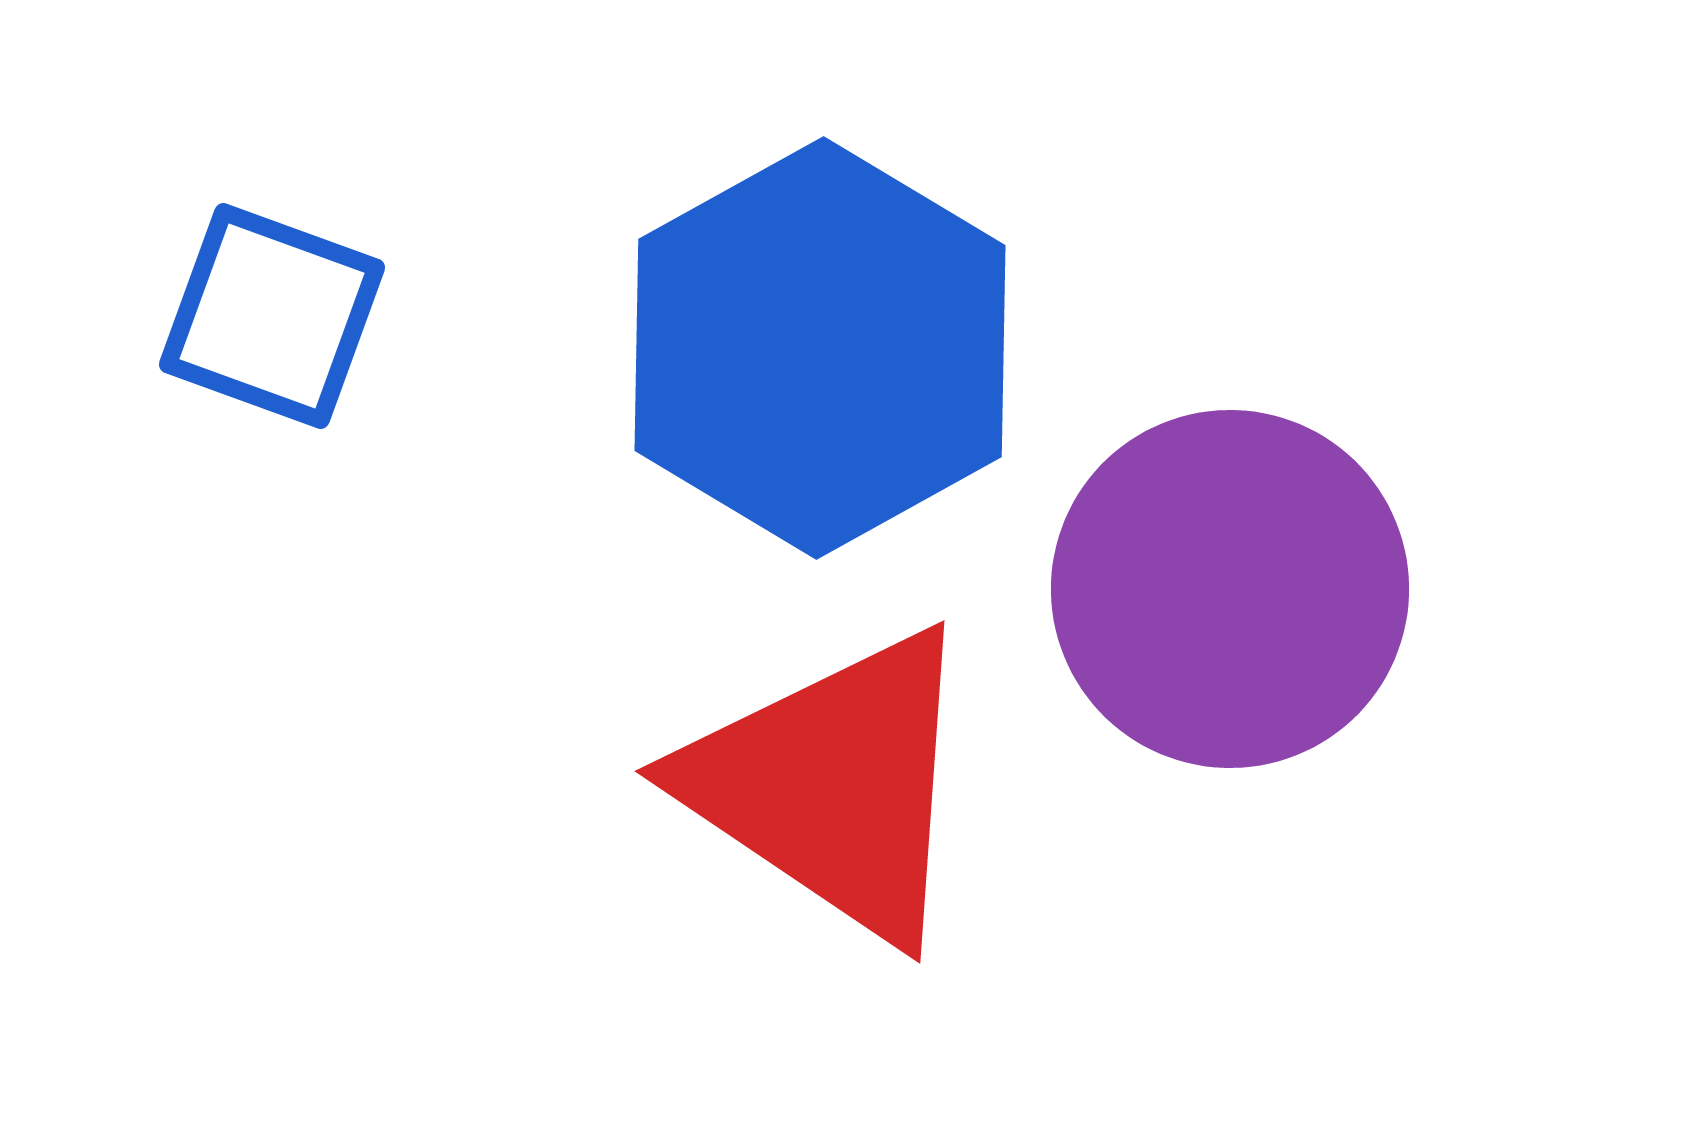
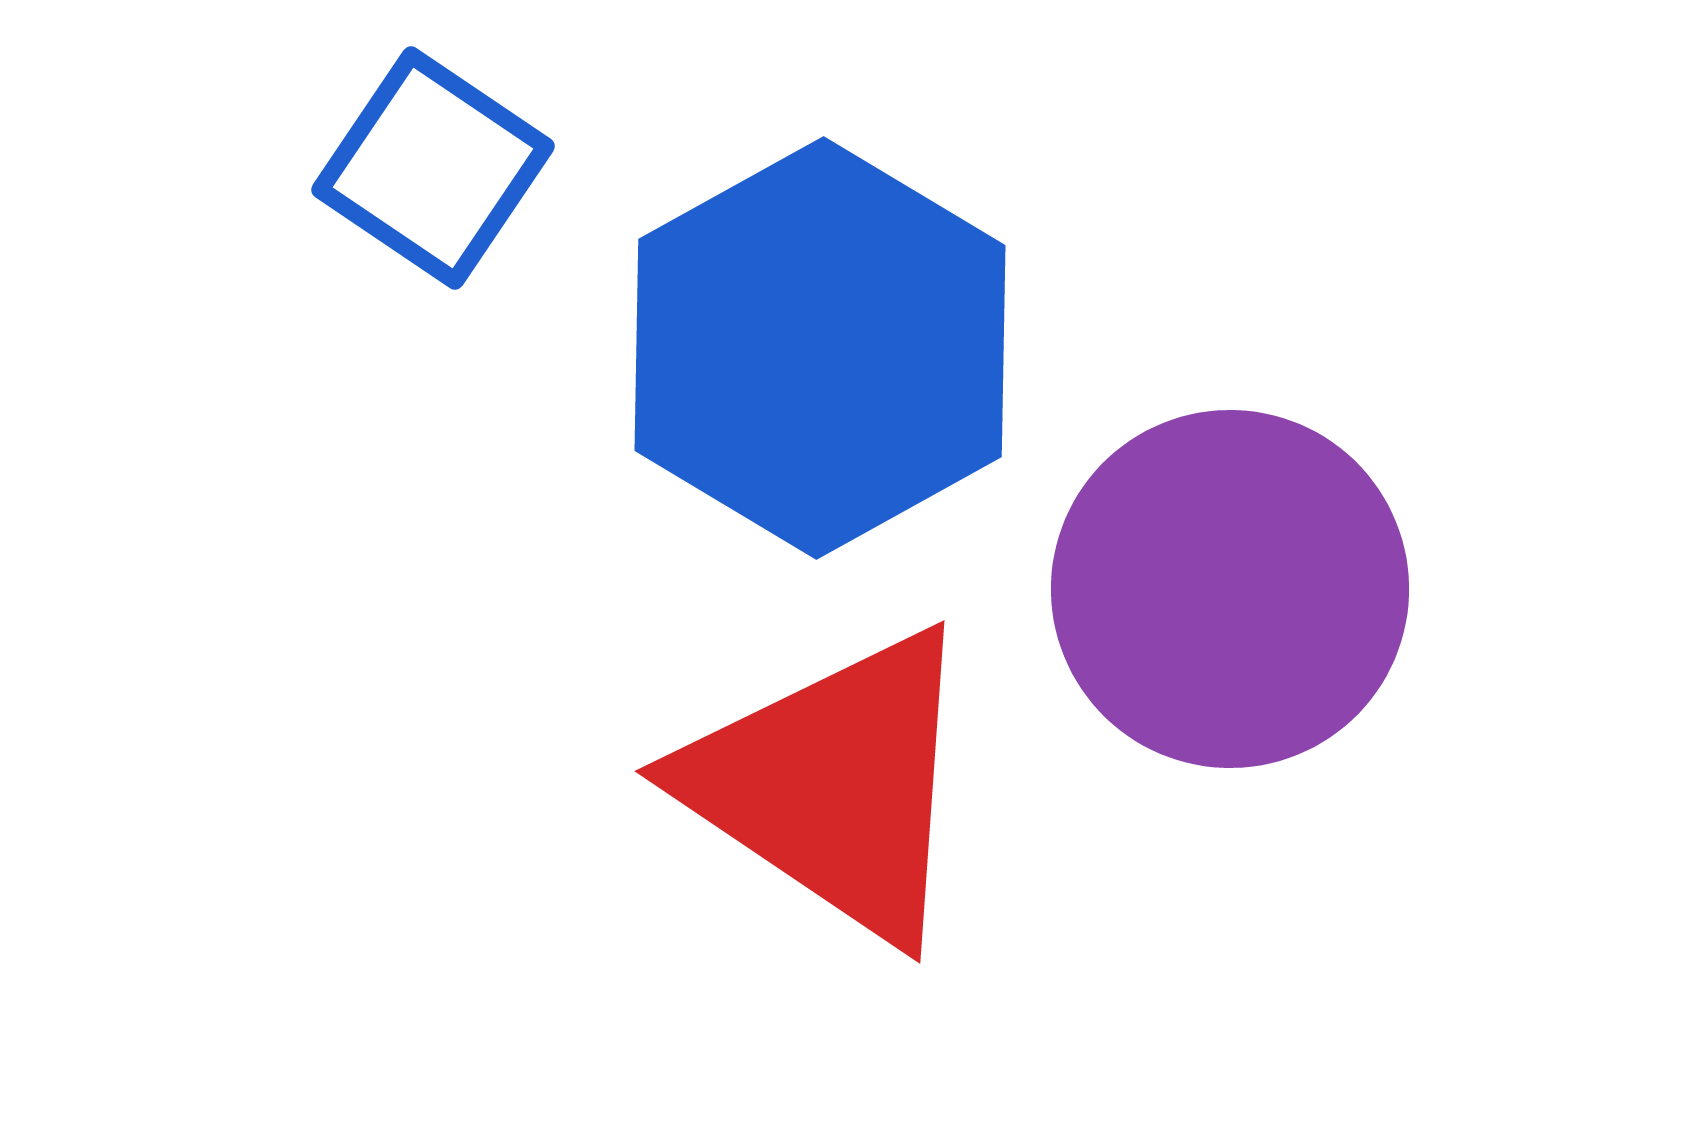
blue square: moved 161 px right, 148 px up; rotated 14 degrees clockwise
